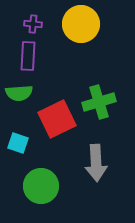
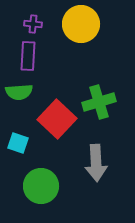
green semicircle: moved 1 px up
red square: rotated 21 degrees counterclockwise
